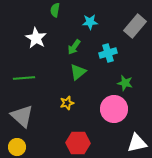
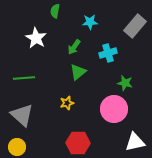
green semicircle: moved 1 px down
gray triangle: moved 1 px up
white triangle: moved 2 px left, 1 px up
